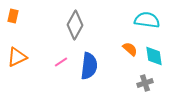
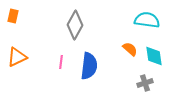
pink line: rotated 48 degrees counterclockwise
